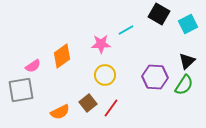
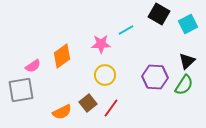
orange semicircle: moved 2 px right
